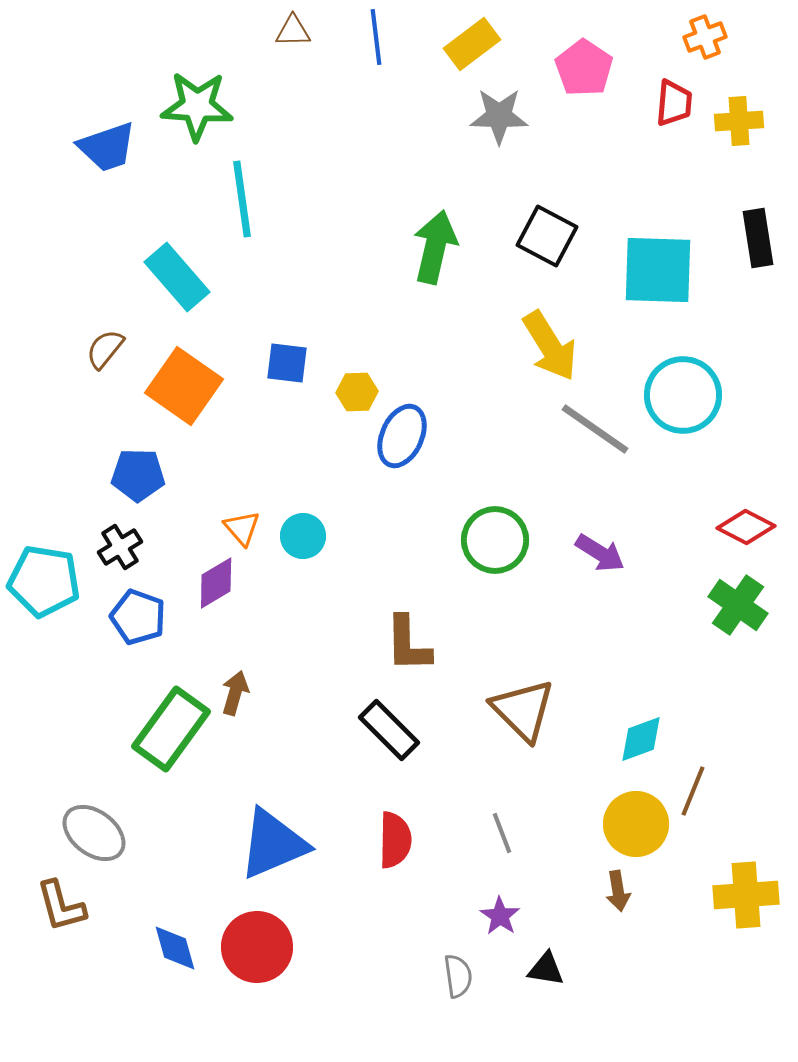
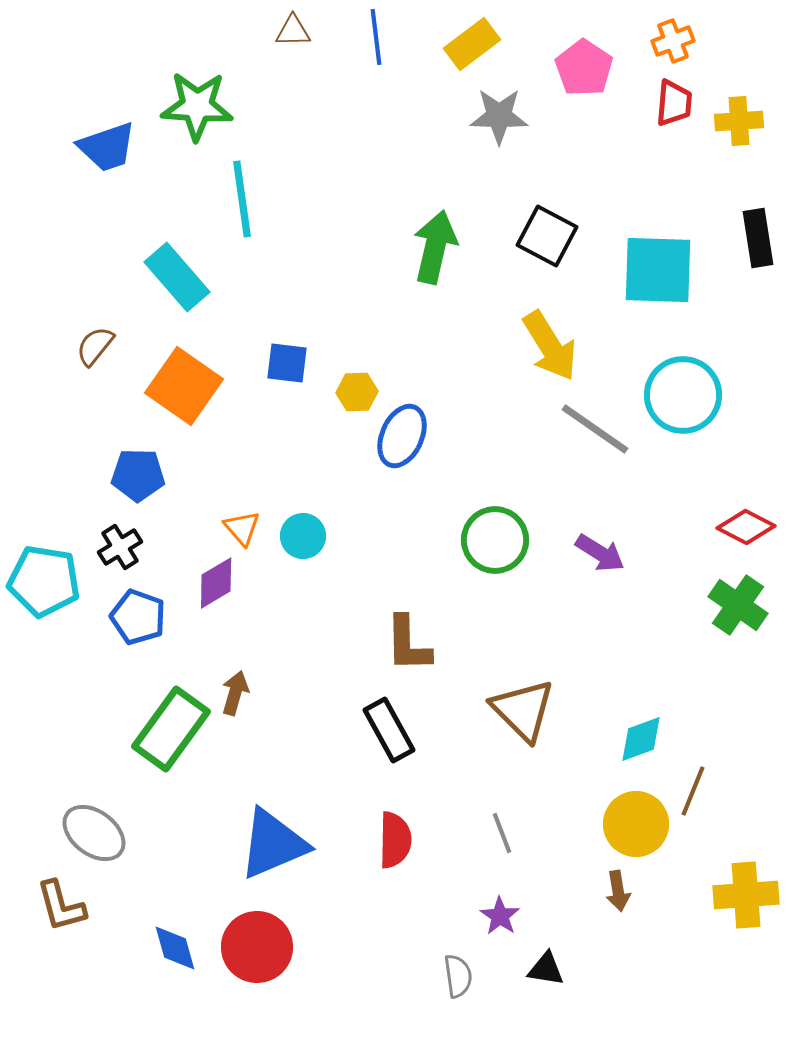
orange cross at (705, 37): moved 32 px left, 4 px down
brown semicircle at (105, 349): moved 10 px left, 3 px up
black rectangle at (389, 730): rotated 16 degrees clockwise
